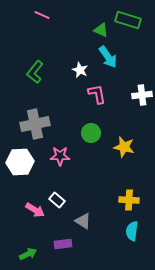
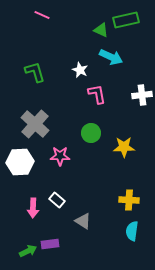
green rectangle: moved 2 px left; rotated 30 degrees counterclockwise
cyan arrow: moved 3 px right; rotated 30 degrees counterclockwise
green L-shape: rotated 125 degrees clockwise
gray cross: rotated 36 degrees counterclockwise
yellow star: rotated 15 degrees counterclockwise
pink arrow: moved 2 px left, 2 px up; rotated 60 degrees clockwise
purple rectangle: moved 13 px left
green arrow: moved 3 px up
